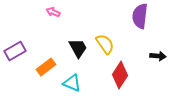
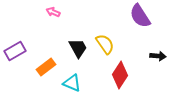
purple semicircle: rotated 40 degrees counterclockwise
